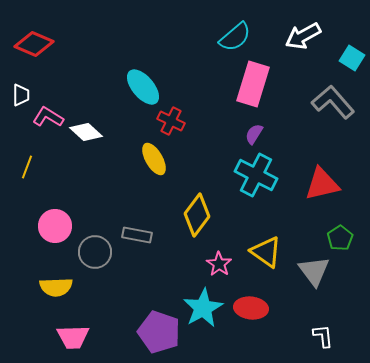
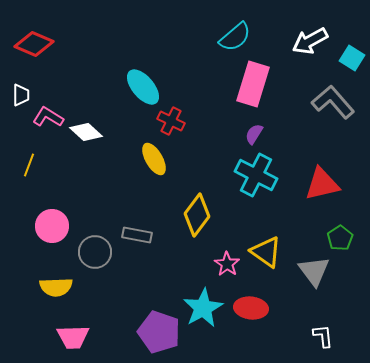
white arrow: moved 7 px right, 5 px down
yellow line: moved 2 px right, 2 px up
pink circle: moved 3 px left
pink star: moved 8 px right
